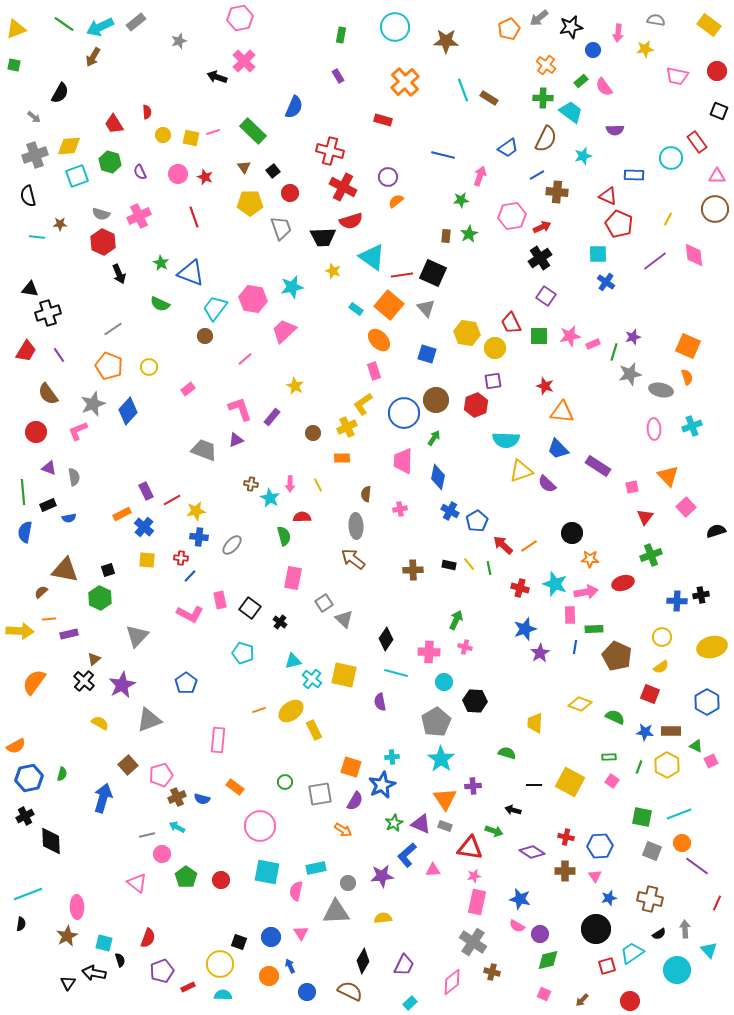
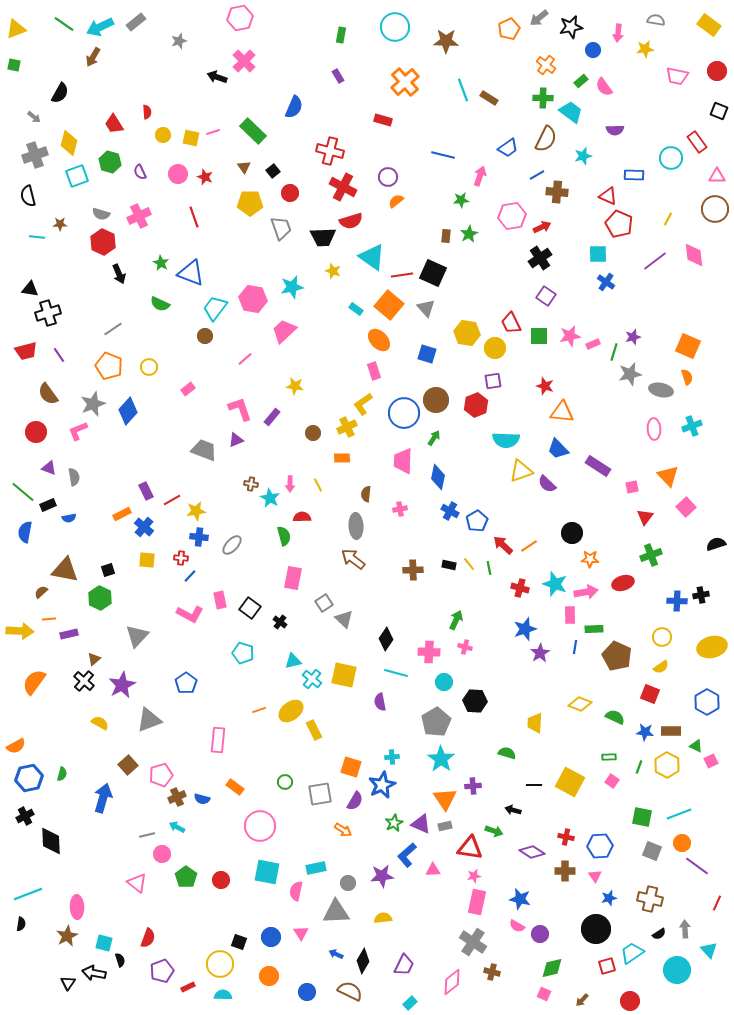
yellow diamond at (69, 146): moved 3 px up; rotated 70 degrees counterclockwise
red trapezoid at (26, 351): rotated 45 degrees clockwise
yellow star at (295, 386): rotated 18 degrees counterclockwise
green line at (23, 492): rotated 45 degrees counterclockwise
black semicircle at (716, 531): moved 13 px down
gray rectangle at (445, 826): rotated 32 degrees counterclockwise
green diamond at (548, 960): moved 4 px right, 8 px down
blue arrow at (290, 966): moved 46 px right, 12 px up; rotated 40 degrees counterclockwise
